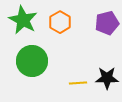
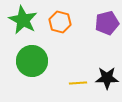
orange hexagon: rotated 15 degrees counterclockwise
